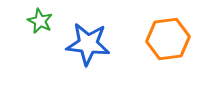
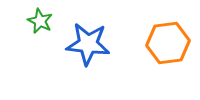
orange hexagon: moved 4 px down
